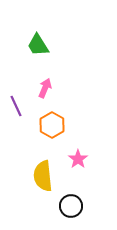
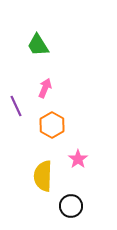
yellow semicircle: rotated 8 degrees clockwise
